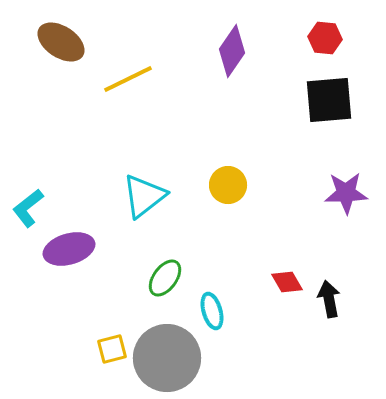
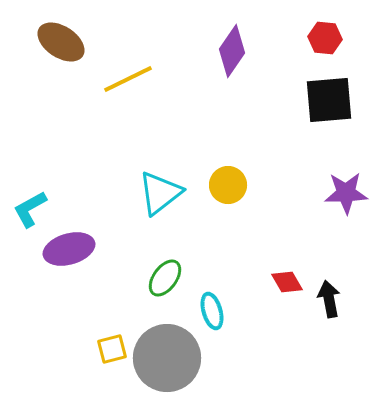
cyan triangle: moved 16 px right, 3 px up
cyan L-shape: moved 2 px right, 1 px down; rotated 9 degrees clockwise
